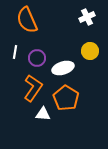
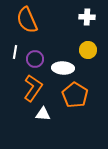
white cross: rotated 28 degrees clockwise
yellow circle: moved 2 px left, 1 px up
purple circle: moved 2 px left, 1 px down
white ellipse: rotated 20 degrees clockwise
orange pentagon: moved 9 px right, 3 px up
